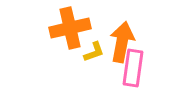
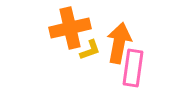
orange arrow: moved 3 px left, 1 px down
yellow L-shape: moved 4 px left, 2 px up
